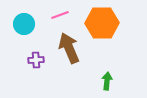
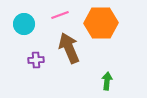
orange hexagon: moved 1 px left
